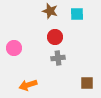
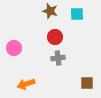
orange arrow: moved 2 px left, 1 px up
